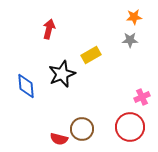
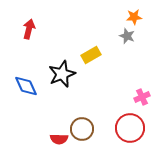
red arrow: moved 20 px left
gray star: moved 3 px left, 4 px up; rotated 21 degrees clockwise
blue diamond: rotated 20 degrees counterclockwise
red circle: moved 1 px down
red semicircle: rotated 12 degrees counterclockwise
